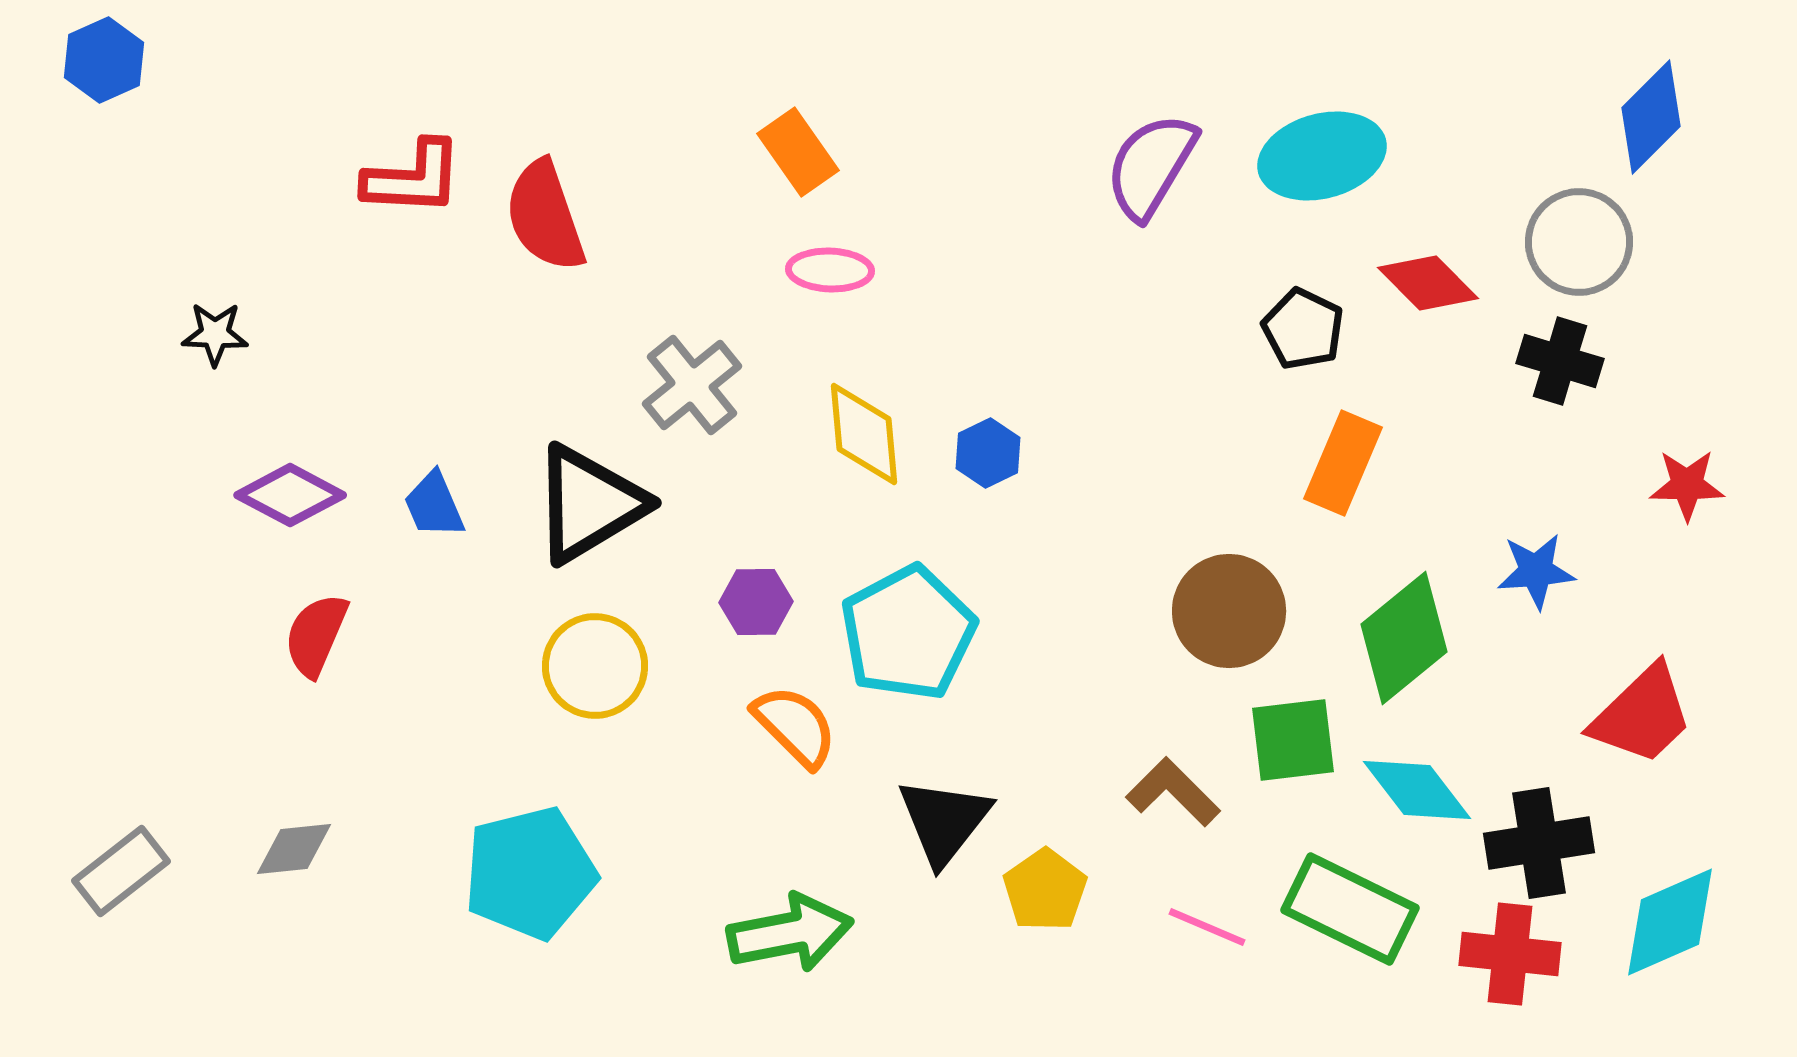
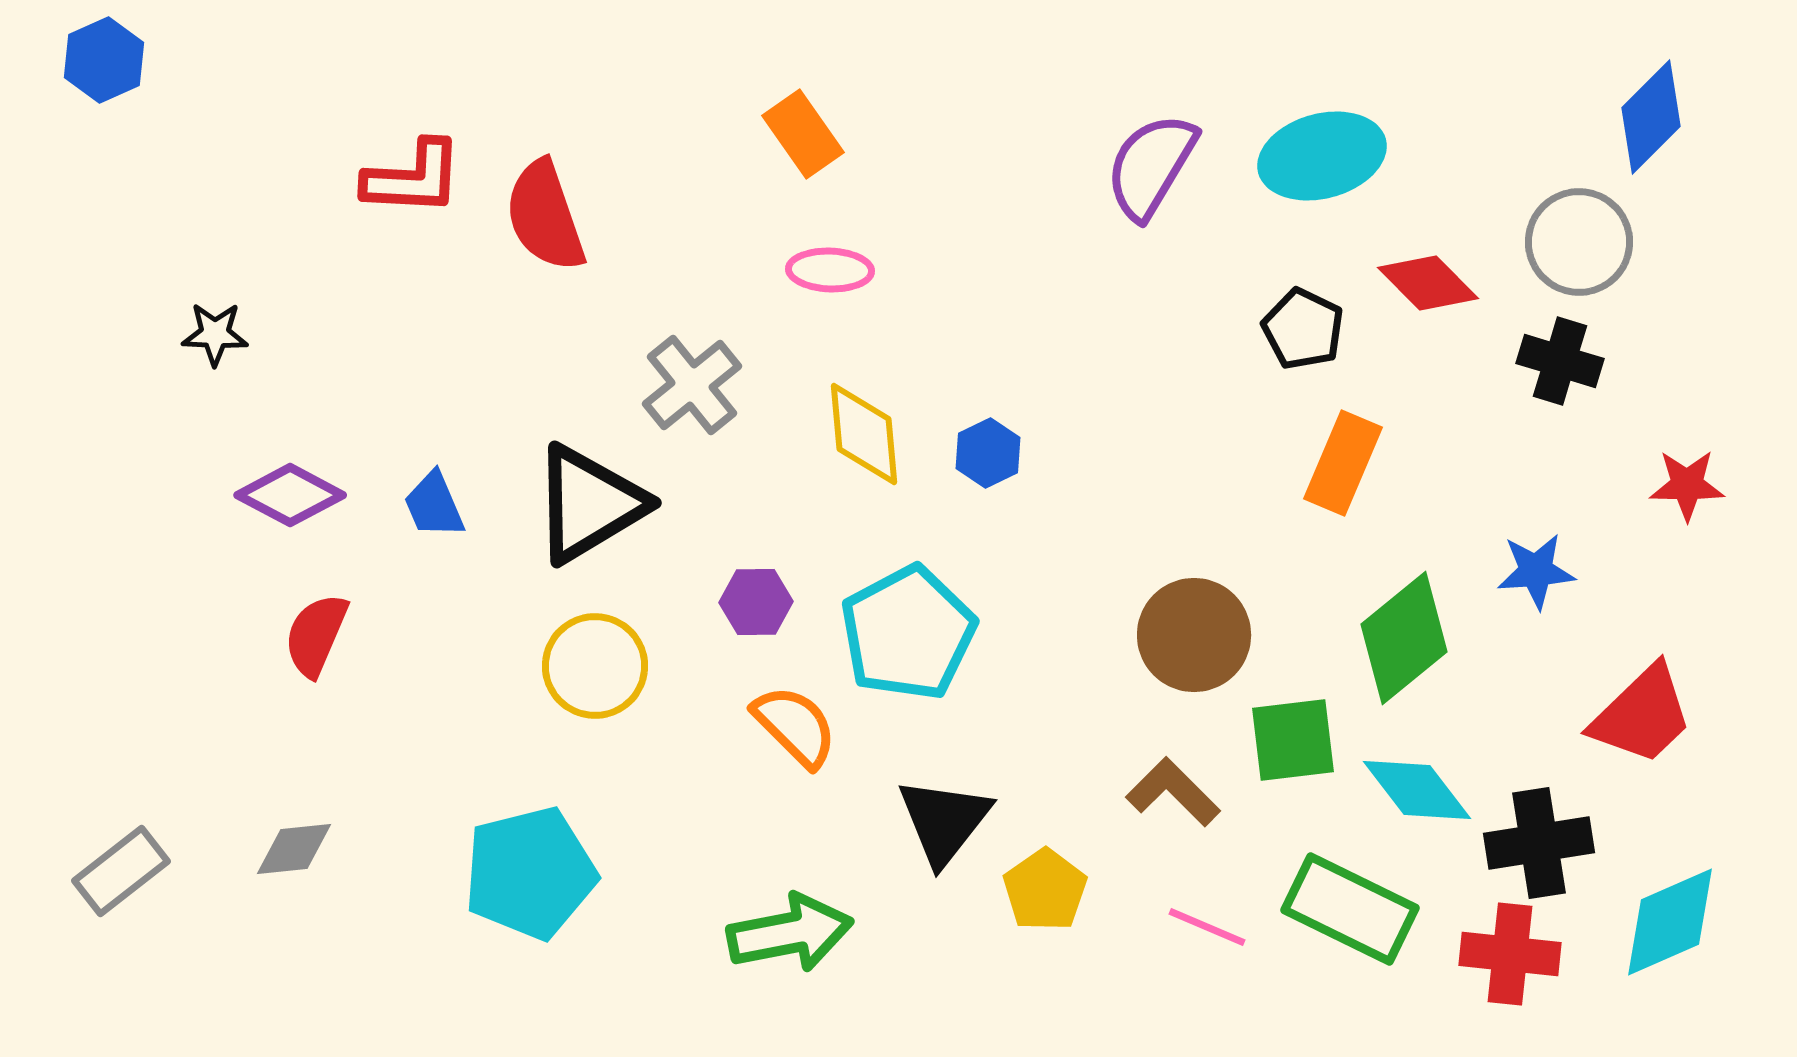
orange rectangle at (798, 152): moved 5 px right, 18 px up
brown circle at (1229, 611): moved 35 px left, 24 px down
